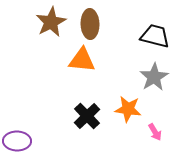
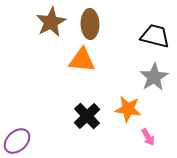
pink arrow: moved 7 px left, 5 px down
purple ellipse: rotated 44 degrees counterclockwise
